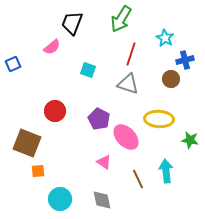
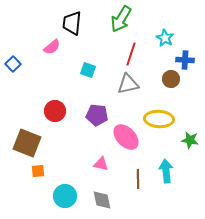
black trapezoid: rotated 15 degrees counterclockwise
blue cross: rotated 18 degrees clockwise
blue square: rotated 21 degrees counterclockwise
gray triangle: rotated 30 degrees counterclockwise
purple pentagon: moved 2 px left, 4 px up; rotated 20 degrees counterclockwise
pink triangle: moved 3 px left, 2 px down; rotated 21 degrees counterclockwise
brown line: rotated 24 degrees clockwise
cyan circle: moved 5 px right, 3 px up
